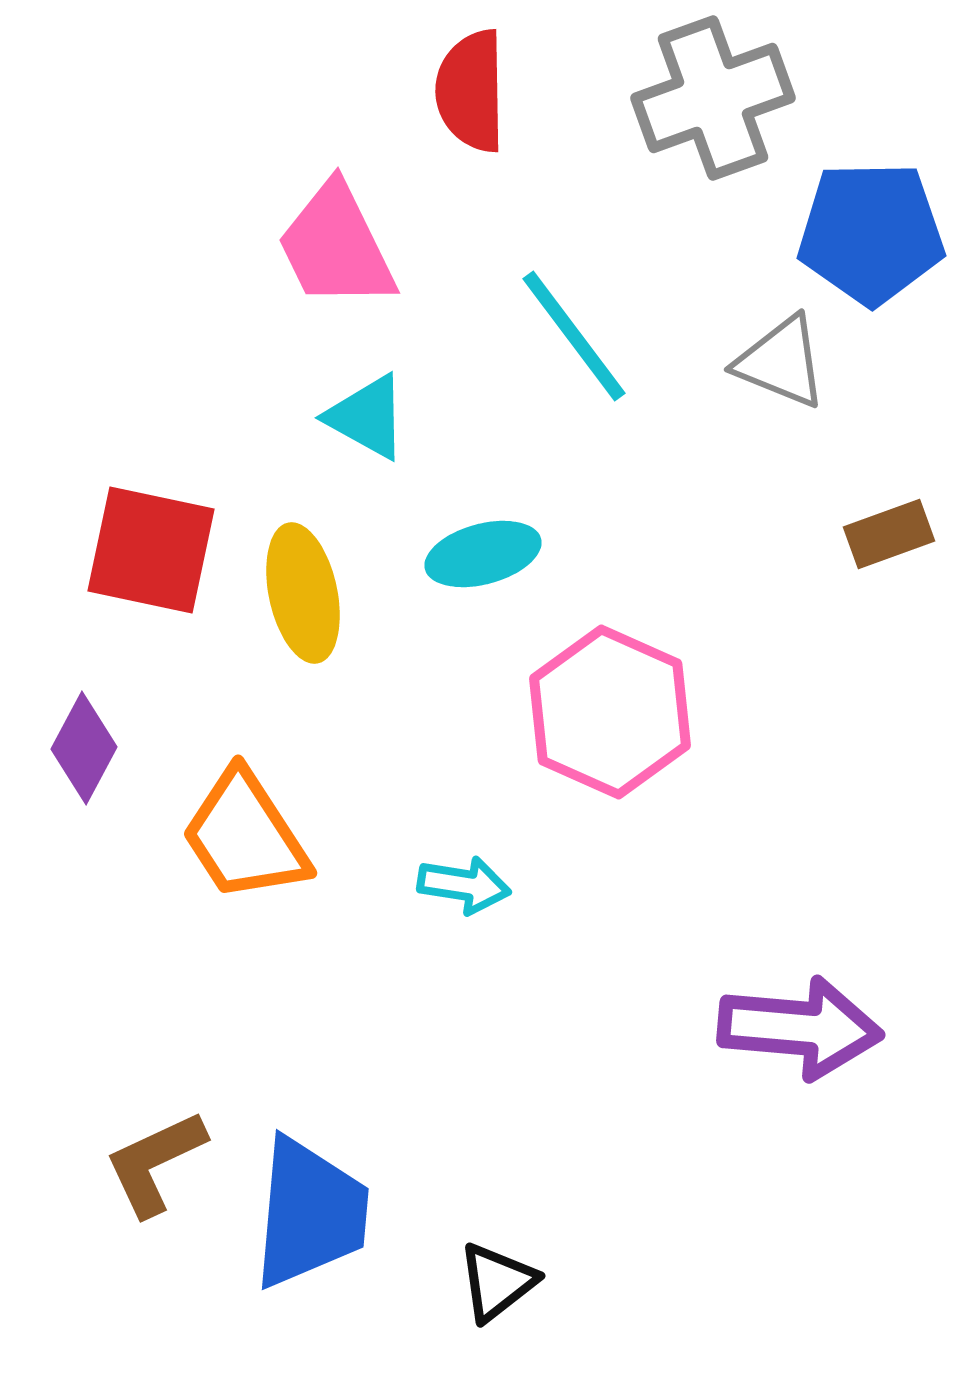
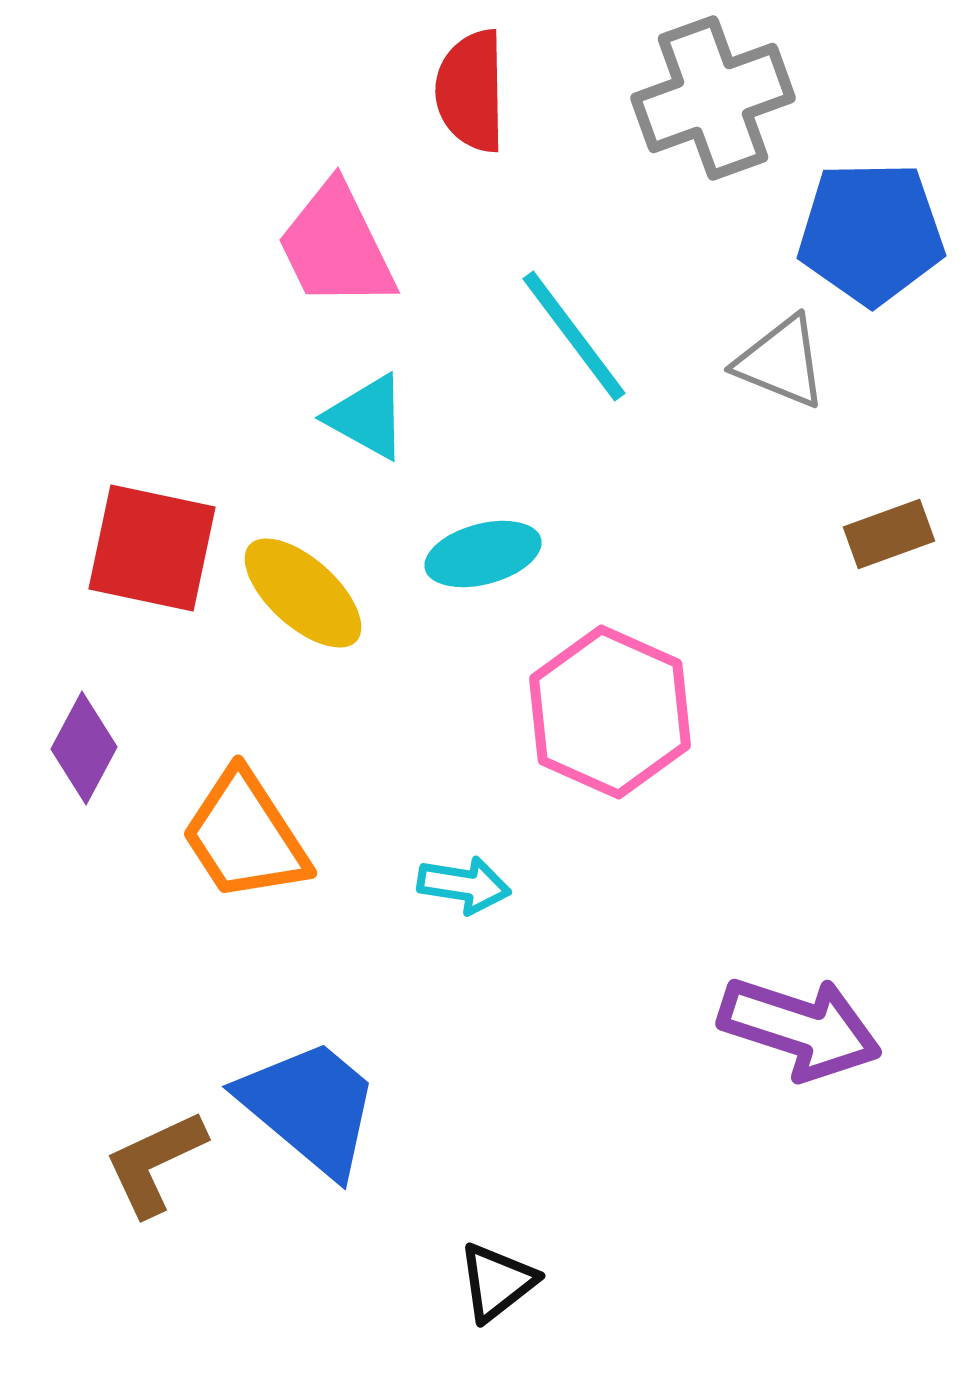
red square: moved 1 px right, 2 px up
yellow ellipse: rotated 36 degrees counterclockwise
purple arrow: rotated 13 degrees clockwise
blue trapezoid: moved 106 px up; rotated 55 degrees counterclockwise
